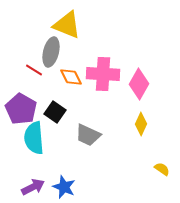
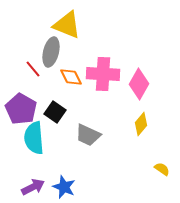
red line: moved 1 px left, 1 px up; rotated 18 degrees clockwise
yellow diamond: rotated 15 degrees clockwise
